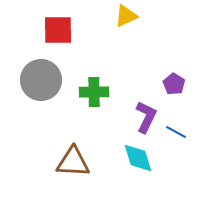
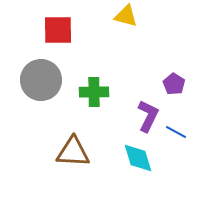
yellow triangle: rotated 40 degrees clockwise
purple L-shape: moved 2 px right, 1 px up
brown triangle: moved 10 px up
